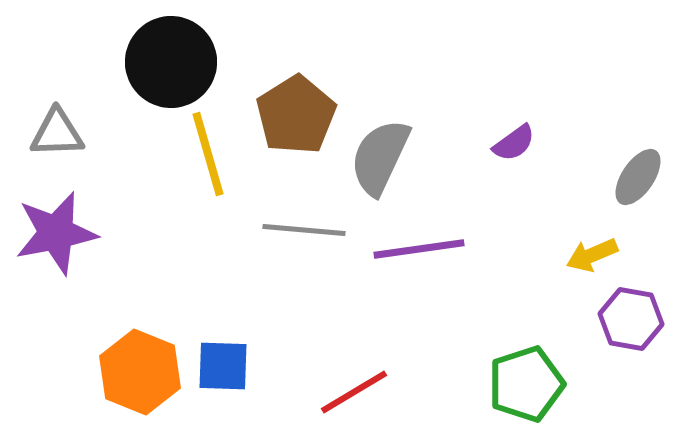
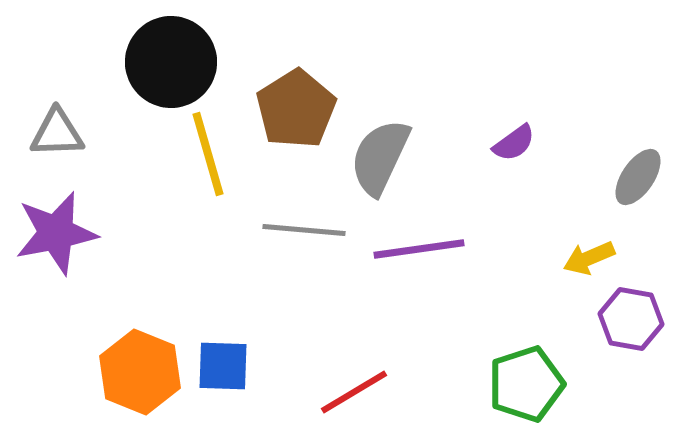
brown pentagon: moved 6 px up
yellow arrow: moved 3 px left, 3 px down
